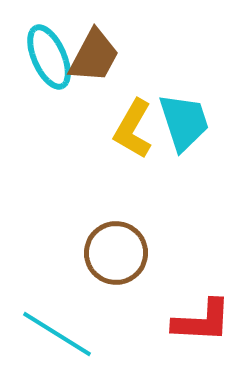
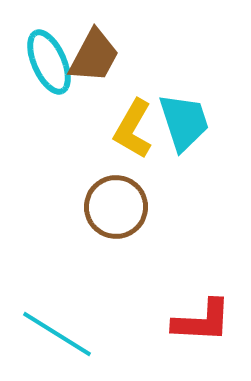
cyan ellipse: moved 5 px down
brown circle: moved 46 px up
